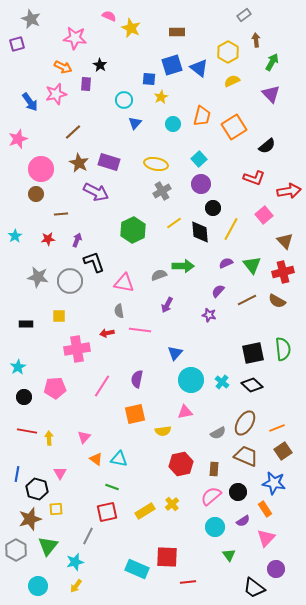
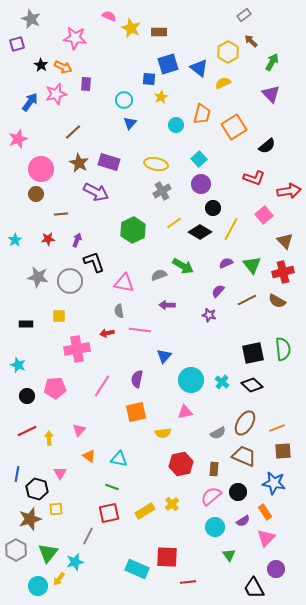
brown rectangle at (177, 32): moved 18 px left
brown arrow at (256, 40): moved 5 px left, 1 px down; rotated 40 degrees counterclockwise
black star at (100, 65): moved 59 px left
blue square at (172, 65): moved 4 px left, 1 px up
yellow semicircle at (232, 81): moved 9 px left, 2 px down
blue arrow at (30, 102): rotated 108 degrees counterclockwise
orange trapezoid at (202, 116): moved 2 px up
blue triangle at (135, 123): moved 5 px left
cyan circle at (173, 124): moved 3 px right, 1 px down
black diamond at (200, 232): rotated 55 degrees counterclockwise
cyan star at (15, 236): moved 4 px down
green arrow at (183, 266): rotated 30 degrees clockwise
purple arrow at (167, 305): rotated 63 degrees clockwise
blue triangle at (175, 353): moved 11 px left, 3 px down
cyan star at (18, 367): moved 2 px up; rotated 21 degrees counterclockwise
black circle at (24, 397): moved 3 px right, 1 px up
orange square at (135, 414): moved 1 px right, 2 px up
red line at (27, 431): rotated 36 degrees counterclockwise
yellow semicircle at (163, 431): moved 2 px down
pink triangle at (84, 437): moved 5 px left, 7 px up
brown square at (283, 451): rotated 30 degrees clockwise
brown trapezoid at (246, 456): moved 2 px left
orange triangle at (96, 459): moved 7 px left, 3 px up
orange rectangle at (265, 509): moved 3 px down
red square at (107, 512): moved 2 px right, 1 px down
green triangle at (48, 546): moved 7 px down
yellow arrow at (76, 586): moved 17 px left, 7 px up
black trapezoid at (254, 588): rotated 25 degrees clockwise
